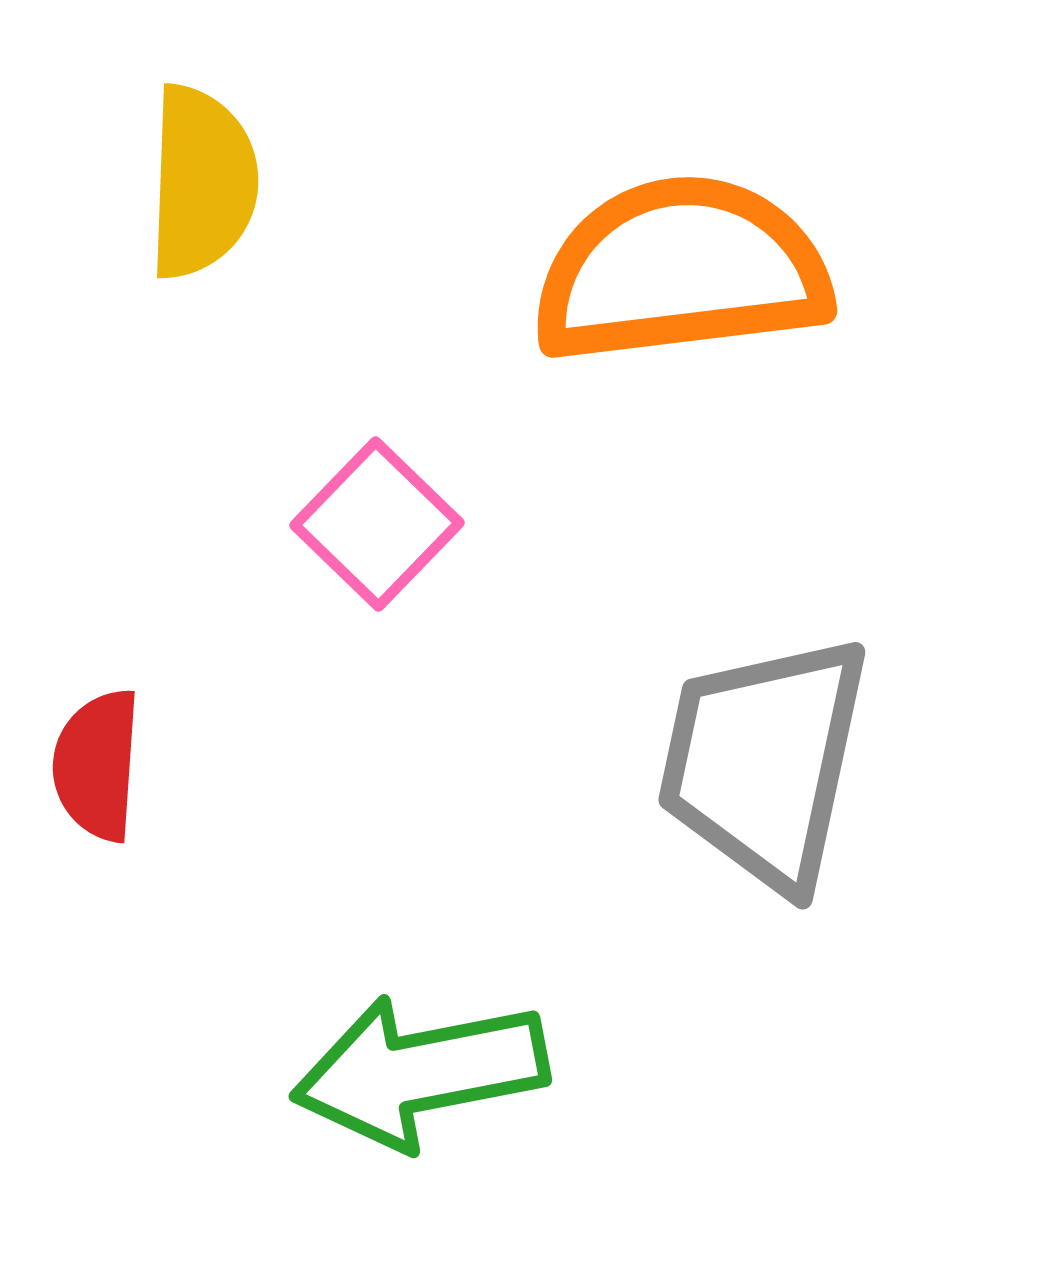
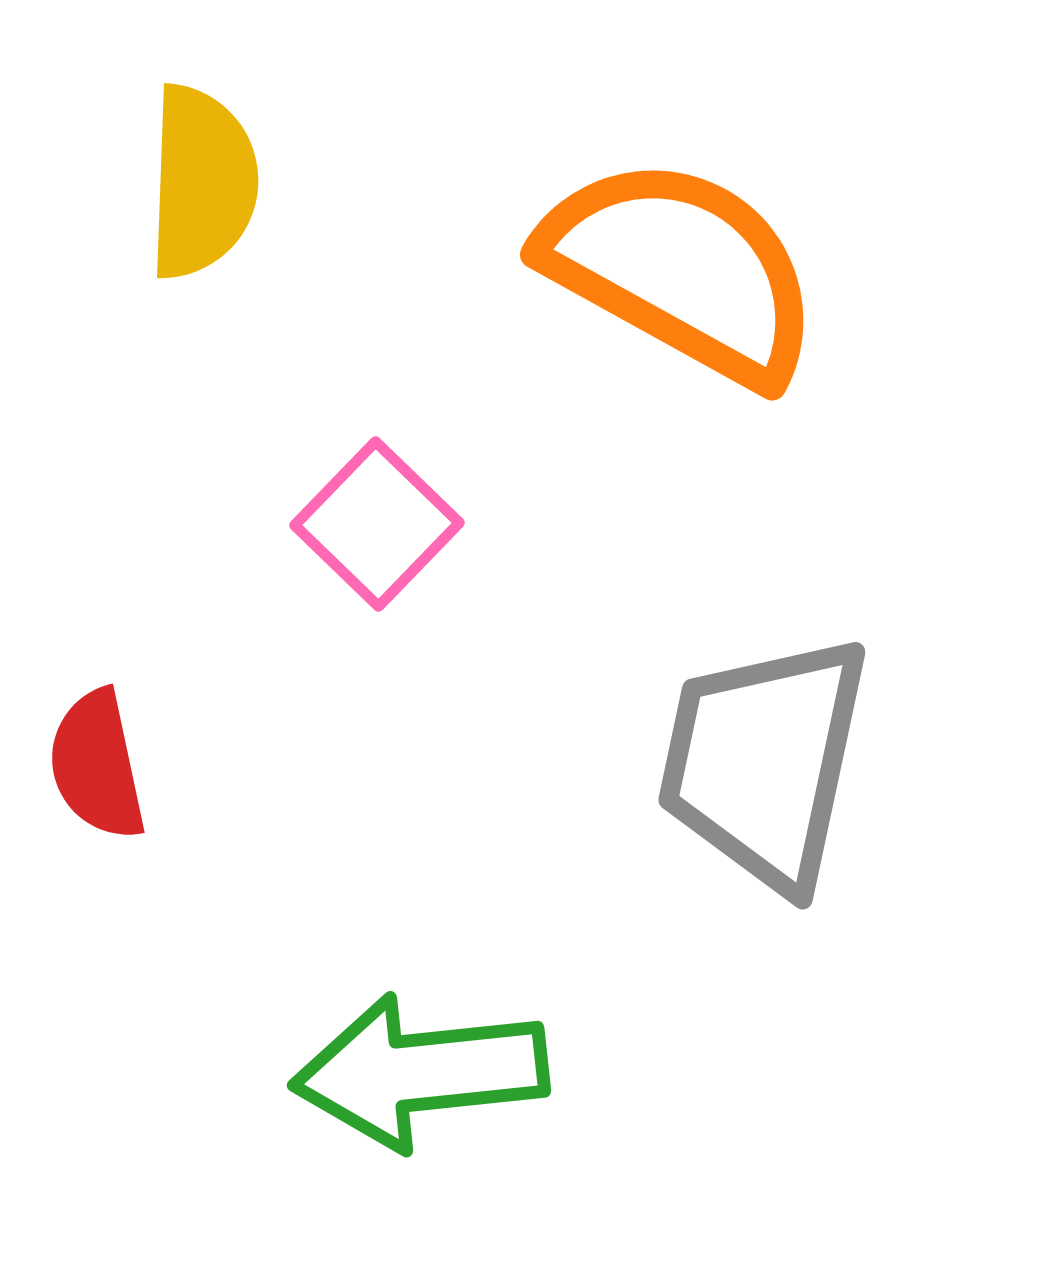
orange semicircle: rotated 36 degrees clockwise
red semicircle: rotated 16 degrees counterclockwise
green arrow: rotated 5 degrees clockwise
